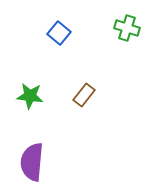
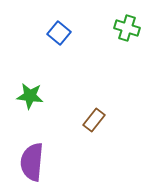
brown rectangle: moved 10 px right, 25 px down
